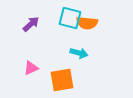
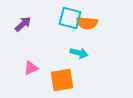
purple arrow: moved 8 px left
